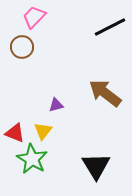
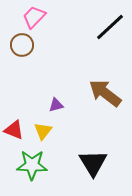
black line: rotated 16 degrees counterclockwise
brown circle: moved 2 px up
red triangle: moved 1 px left, 3 px up
green star: moved 6 px down; rotated 28 degrees counterclockwise
black triangle: moved 3 px left, 3 px up
